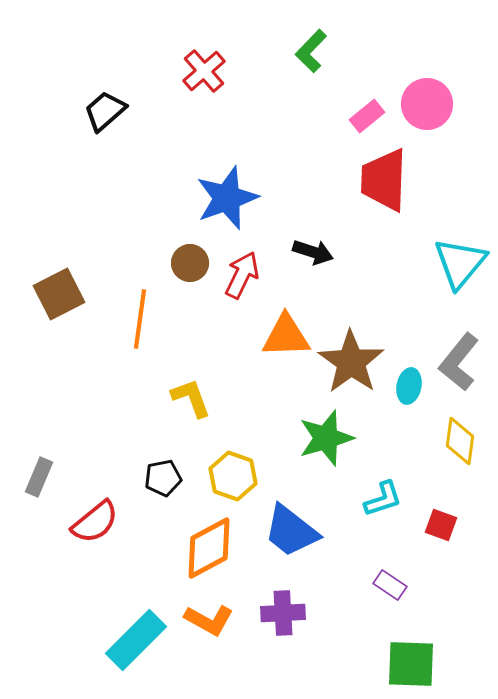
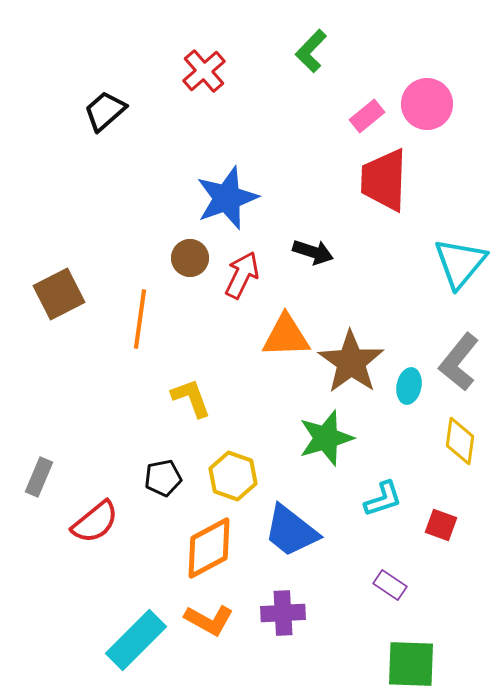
brown circle: moved 5 px up
